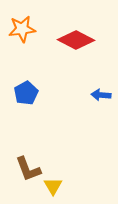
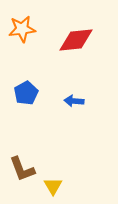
red diamond: rotated 33 degrees counterclockwise
blue arrow: moved 27 px left, 6 px down
brown L-shape: moved 6 px left
